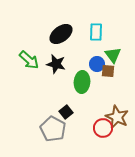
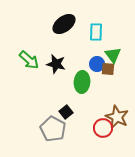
black ellipse: moved 3 px right, 10 px up
brown square: moved 2 px up
